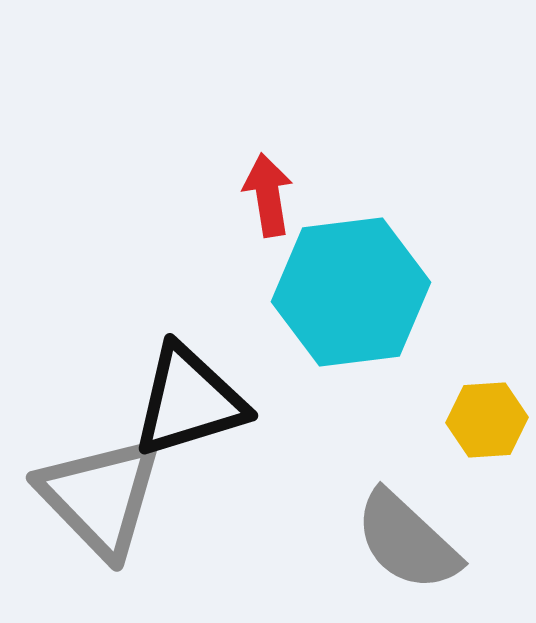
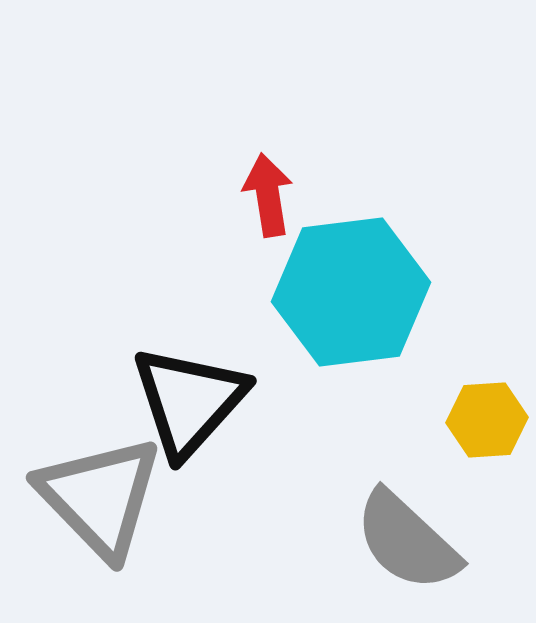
black triangle: rotated 31 degrees counterclockwise
